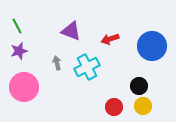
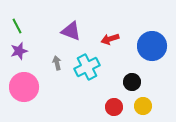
black circle: moved 7 px left, 4 px up
